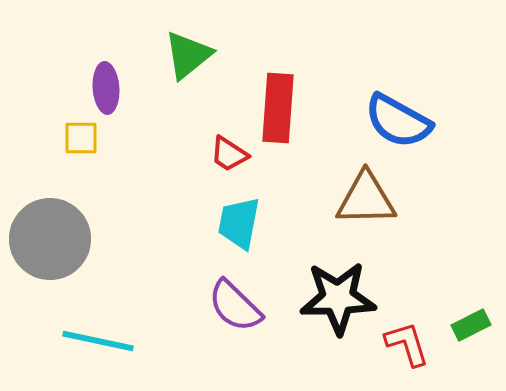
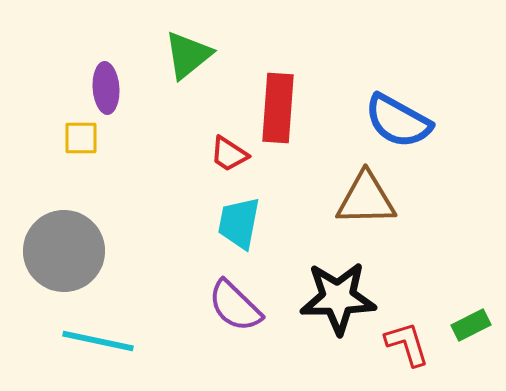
gray circle: moved 14 px right, 12 px down
